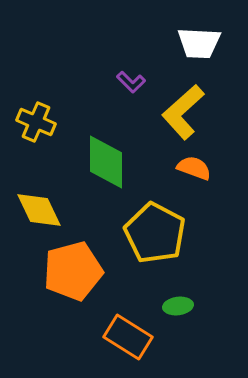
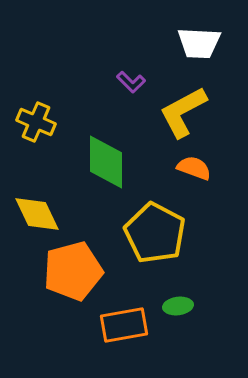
yellow L-shape: rotated 14 degrees clockwise
yellow diamond: moved 2 px left, 4 px down
orange rectangle: moved 4 px left, 12 px up; rotated 42 degrees counterclockwise
